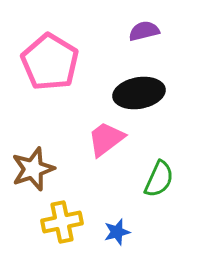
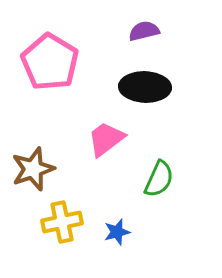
black ellipse: moved 6 px right, 6 px up; rotated 12 degrees clockwise
